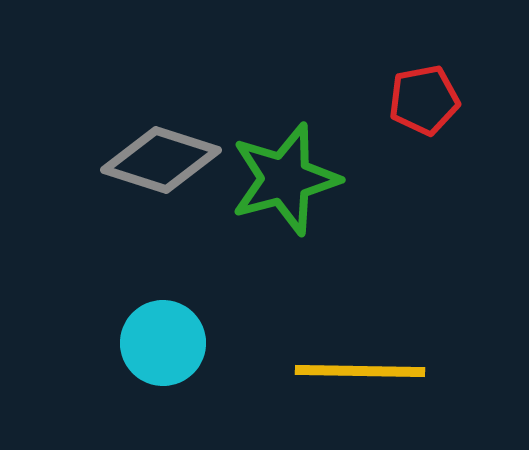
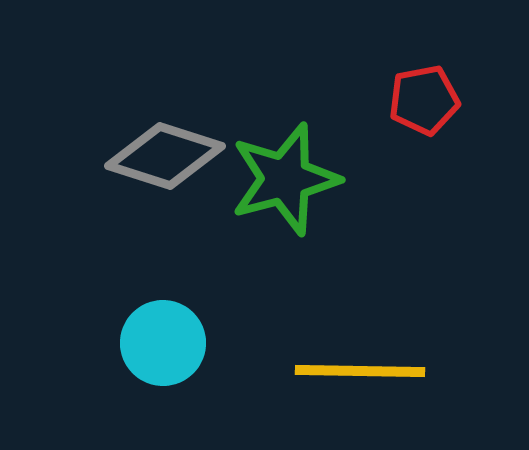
gray diamond: moved 4 px right, 4 px up
